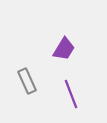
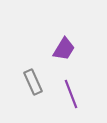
gray rectangle: moved 6 px right, 1 px down
